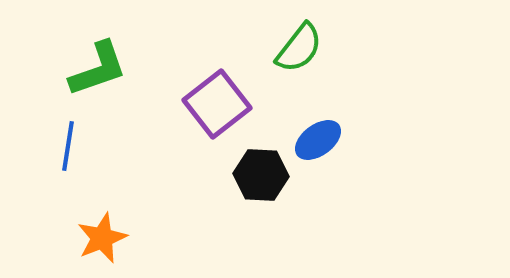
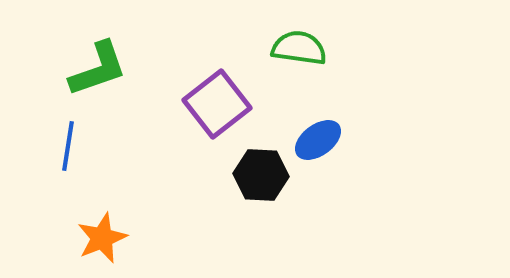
green semicircle: rotated 120 degrees counterclockwise
